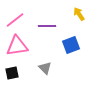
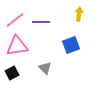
yellow arrow: rotated 40 degrees clockwise
purple line: moved 6 px left, 4 px up
black square: rotated 16 degrees counterclockwise
